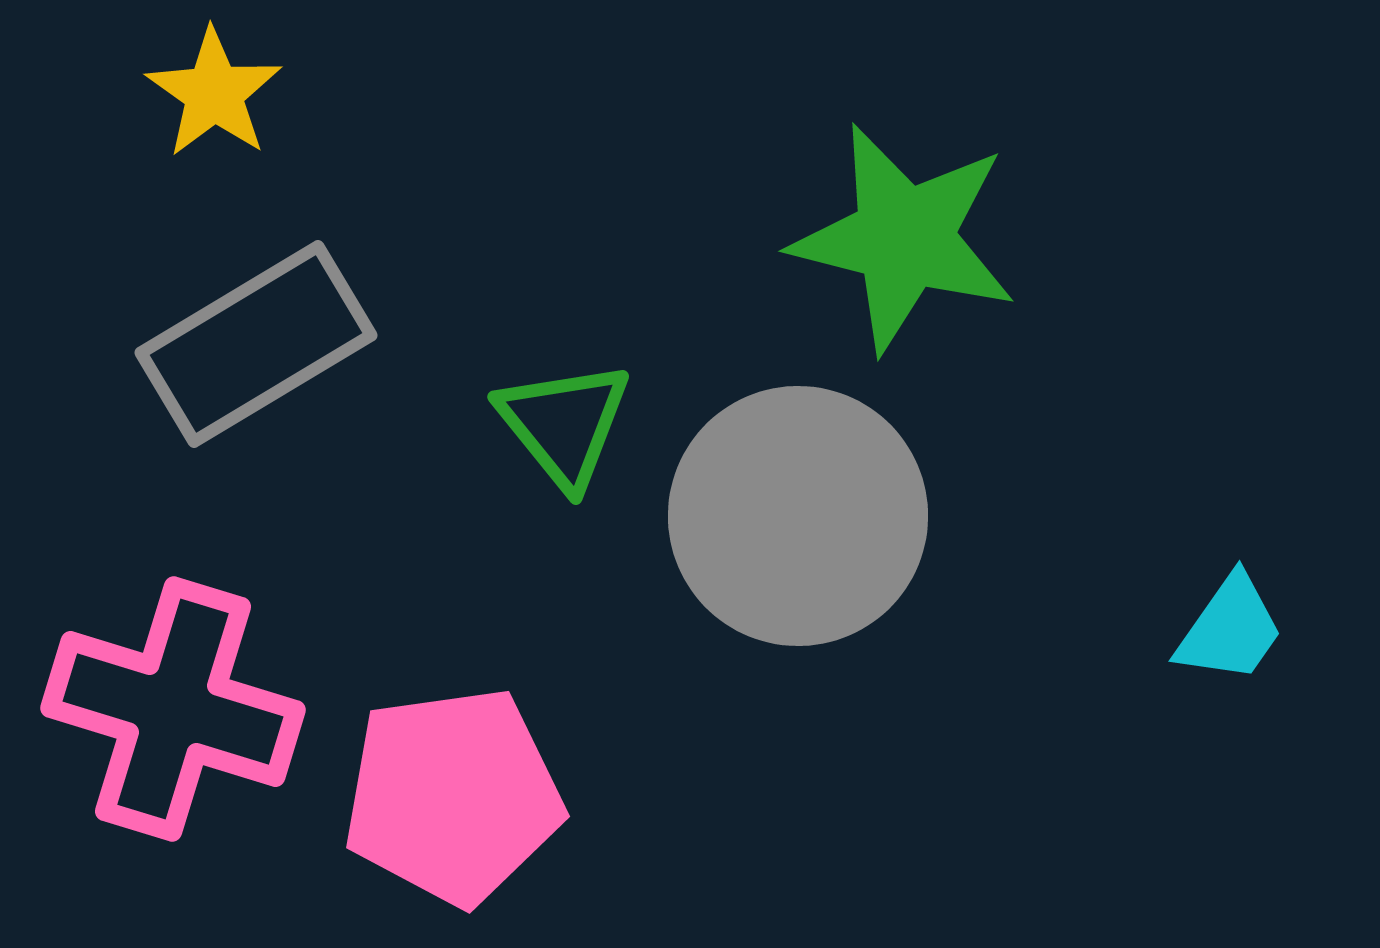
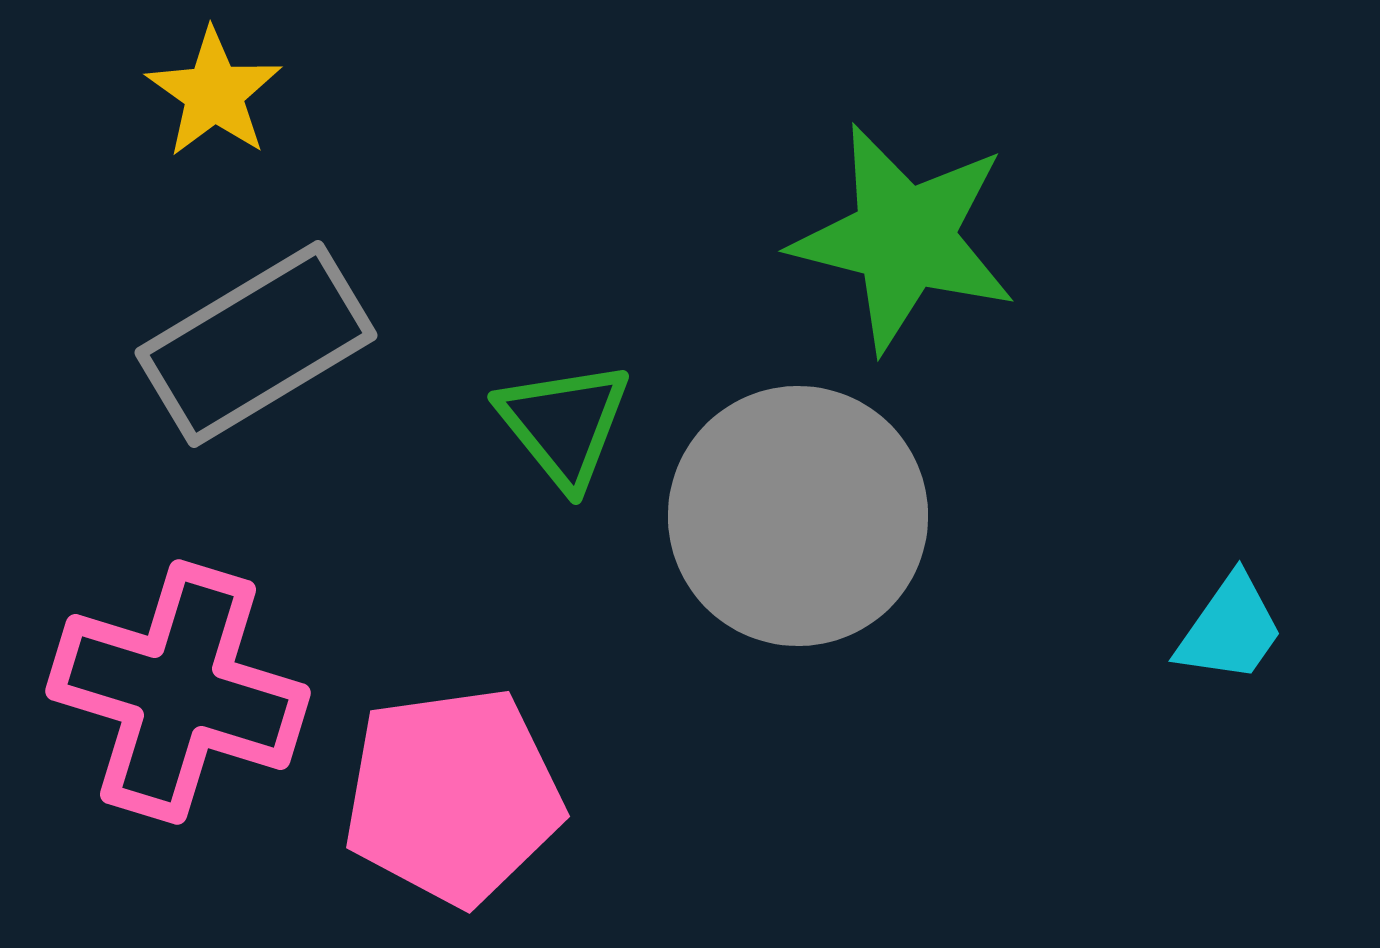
pink cross: moved 5 px right, 17 px up
